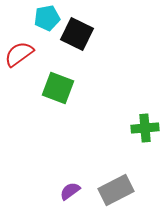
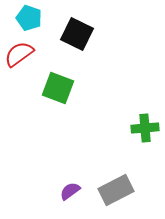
cyan pentagon: moved 18 px left; rotated 30 degrees clockwise
